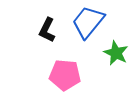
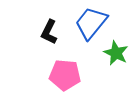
blue trapezoid: moved 3 px right, 1 px down
black L-shape: moved 2 px right, 2 px down
